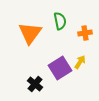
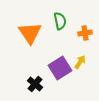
orange triangle: rotated 10 degrees counterclockwise
